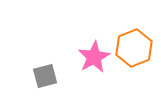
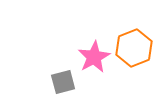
gray square: moved 18 px right, 6 px down
